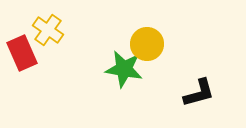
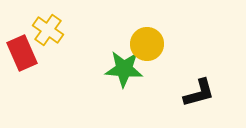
green star: rotated 6 degrees counterclockwise
